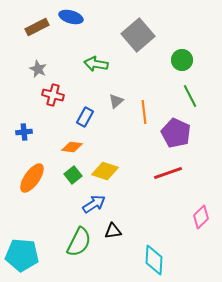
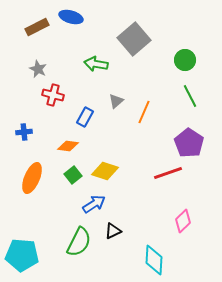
gray square: moved 4 px left, 4 px down
green circle: moved 3 px right
orange line: rotated 30 degrees clockwise
purple pentagon: moved 13 px right, 10 px down; rotated 8 degrees clockwise
orange diamond: moved 4 px left, 1 px up
orange ellipse: rotated 12 degrees counterclockwise
pink diamond: moved 18 px left, 4 px down
black triangle: rotated 18 degrees counterclockwise
